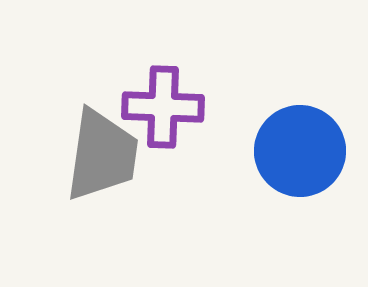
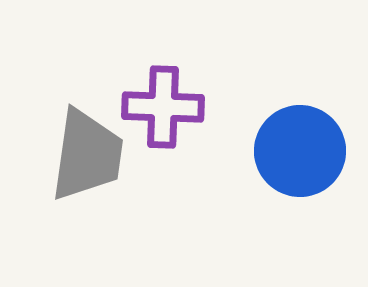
gray trapezoid: moved 15 px left
